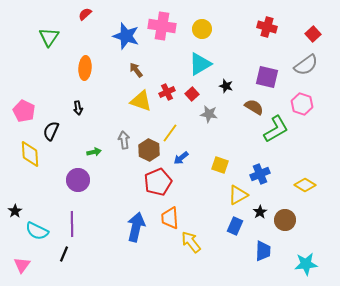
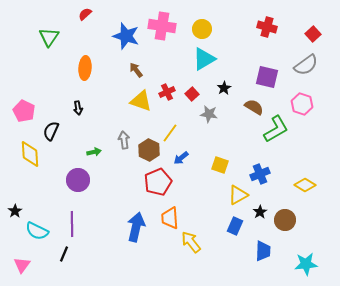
cyan triangle at (200, 64): moved 4 px right, 5 px up
black star at (226, 86): moved 2 px left, 2 px down; rotated 24 degrees clockwise
